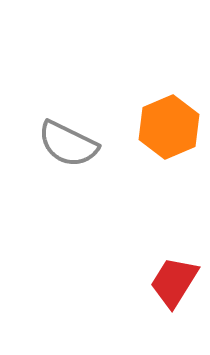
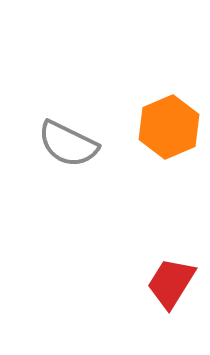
red trapezoid: moved 3 px left, 1 px down
